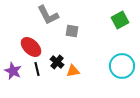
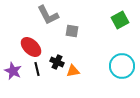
black cross: rotated 16 degrees counterclockwise
